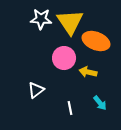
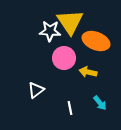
white star: moved 9 px right, 12 px down
